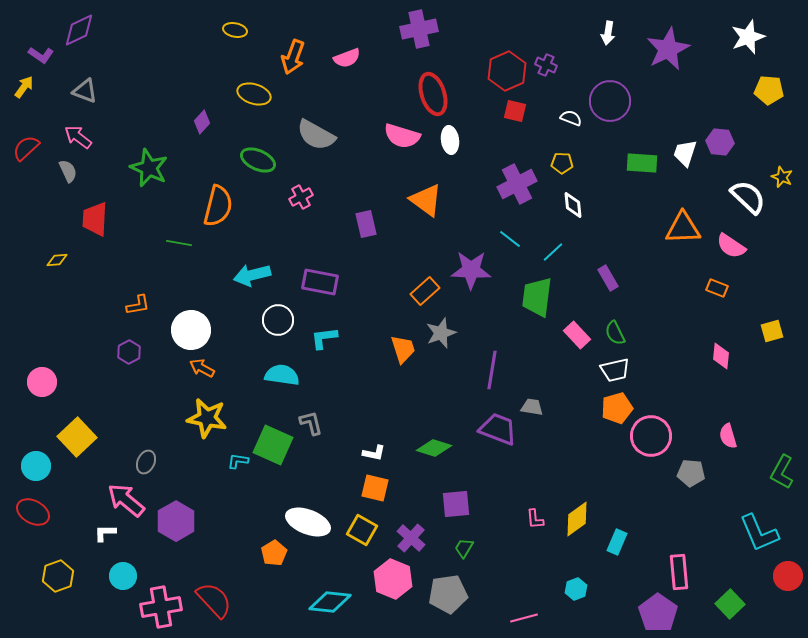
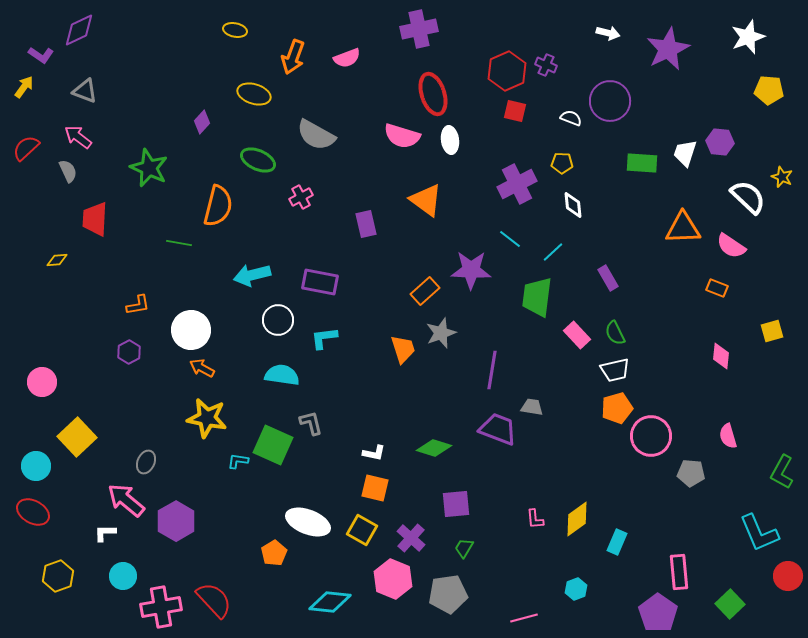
white arrow at (608, 33): rotated 85 degrees counterclockwise
